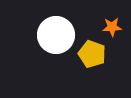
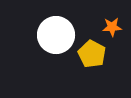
yellow pentagon: rotated 8 degrees clockwise
